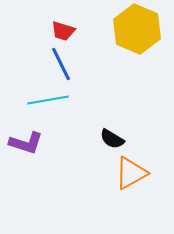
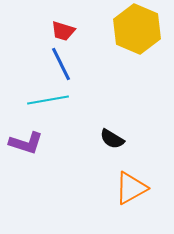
orange triangle: moved 15 px down
